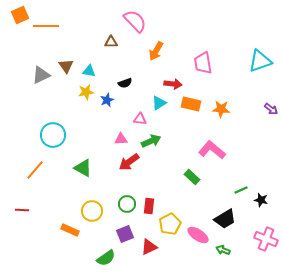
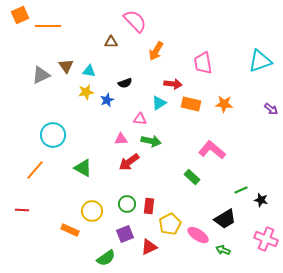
orange line at (46, 26): moved 2 px right
orange star at (221, 109): moved 3 px right, 5 px up
green arrow at (151, 141): rotated 36 degrees clockwise
